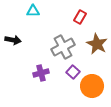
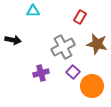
brown star: rotated 15 degrees counterclockwise
